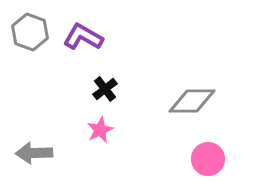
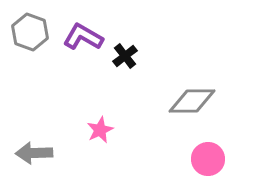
black cross: moved 20 px right, 33 px up
